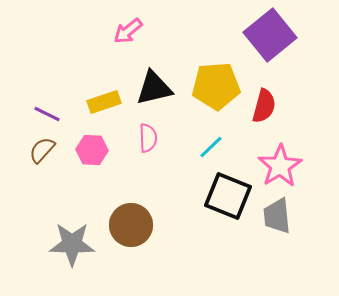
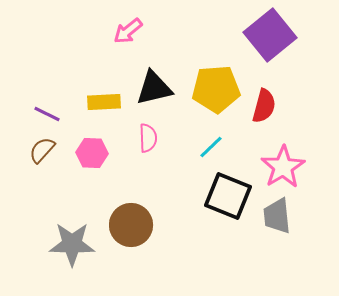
yellow pentagon: moved 3 px down
yellow rectangle: rotated 16 degrees clockwise
pink hexagon: moved 3 px down
pink star: moved 3 px right, 1 px down
